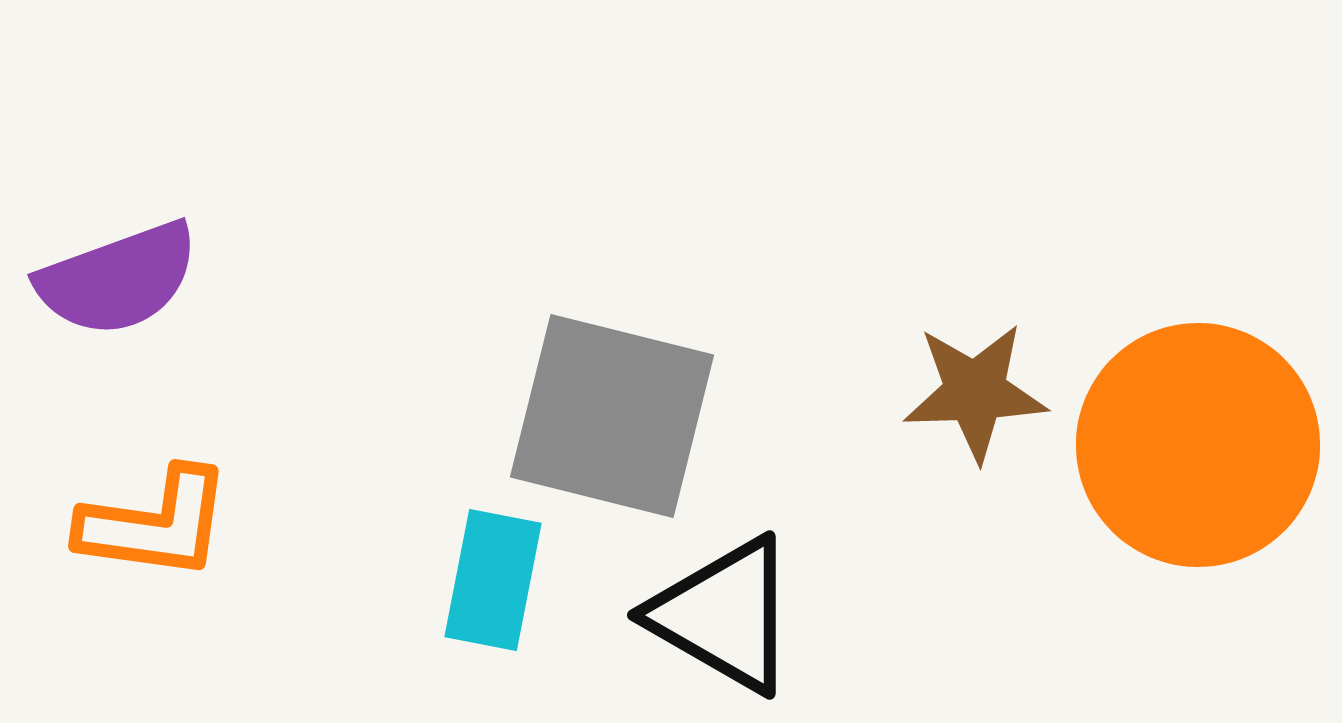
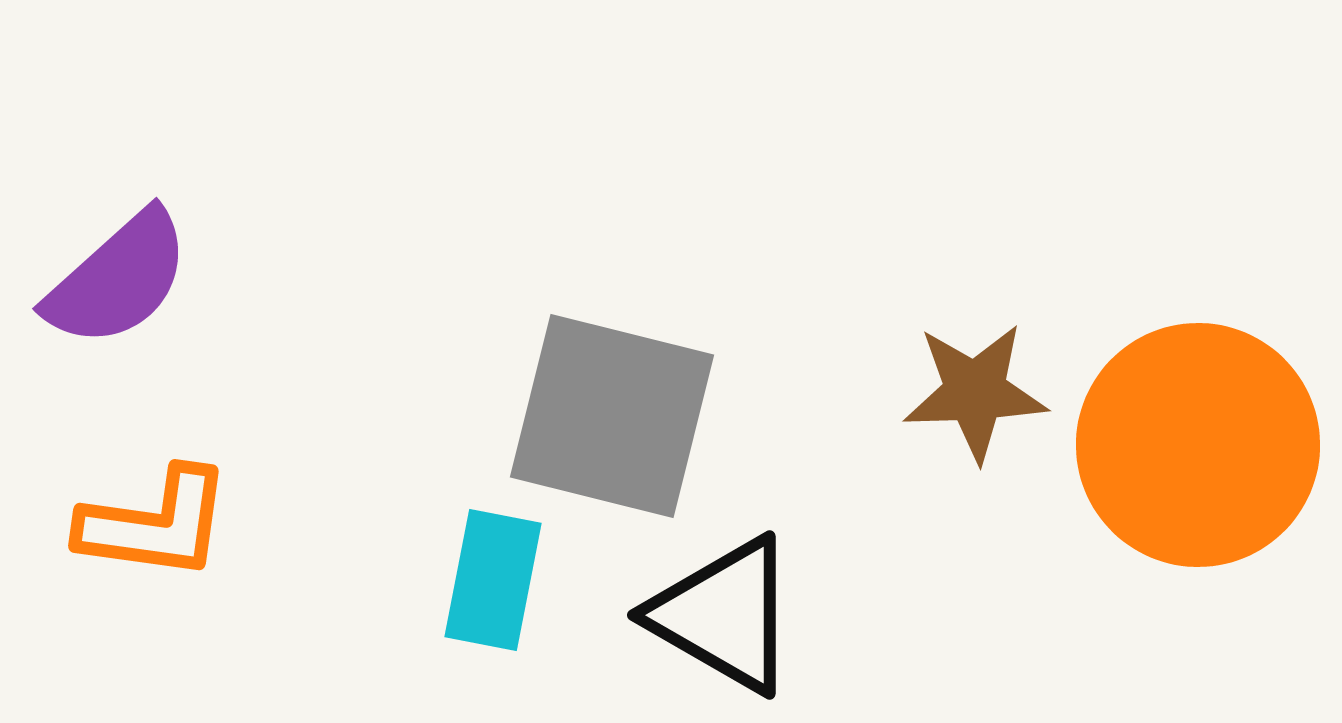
purple semicircle: rotated 22 degrees counterclockwise
